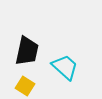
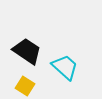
black trapezoid: rotated 68 degrees counterclockwise
